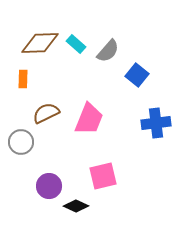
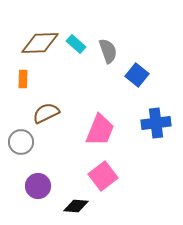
gray semicircle: rotated 60 degrees counterclockwise
pink trapezoid: moved 11 px right, 11 px down
pink square: rotated 24 degrees counterclockwise
purple circle: moved 11 px left
black diamond: rotated 20 degrees counterclockwise
